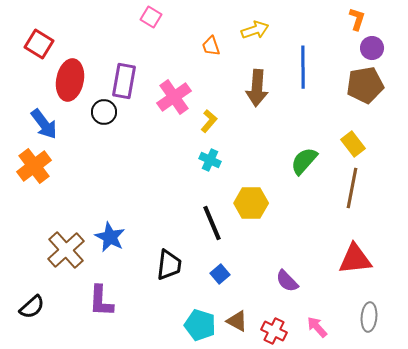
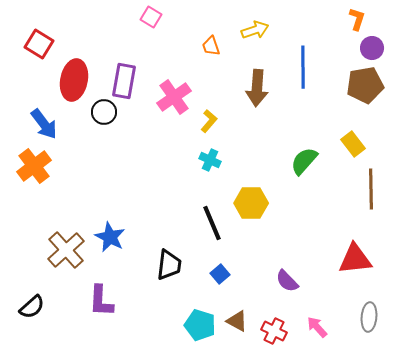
red ellipse: moved 4 px right
brown line: moved 19 px right, 1 px down; rotated 12 degrees counterclockwise
